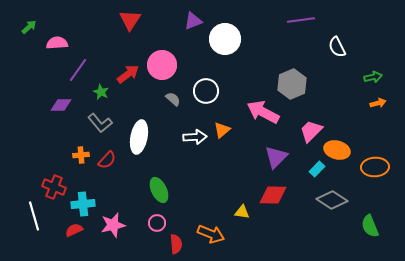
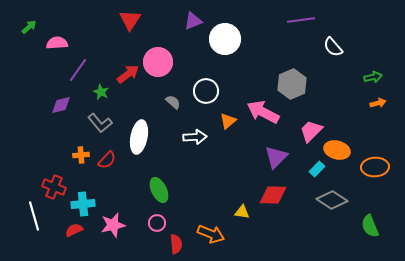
white semicircle at (337, 47): moved 4 px left; rotated 15 degrees counterclockwise
pink circle at (162, 65): moved 4 px left, 3 px up
gray semicircle at (173, 99): moved 3 px down
purple diamond at (61, 105): rotated 15 degrees counterclockwise
orange triangle at (222, 130): moved 6 px right, 9 px up
